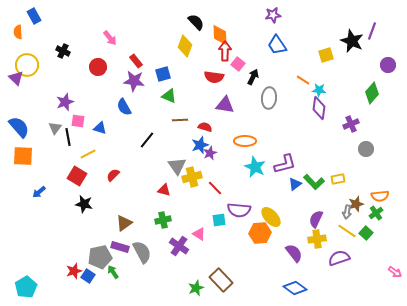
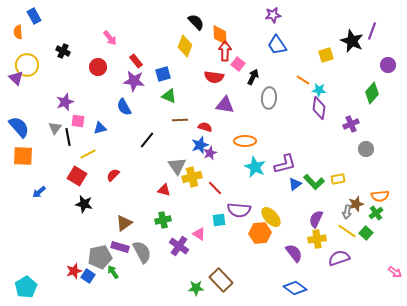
blue triangle at (100, 128): rotated 32 degrees counterclockwise
green star at (196, 288): rotated 21 degrees clockwise
